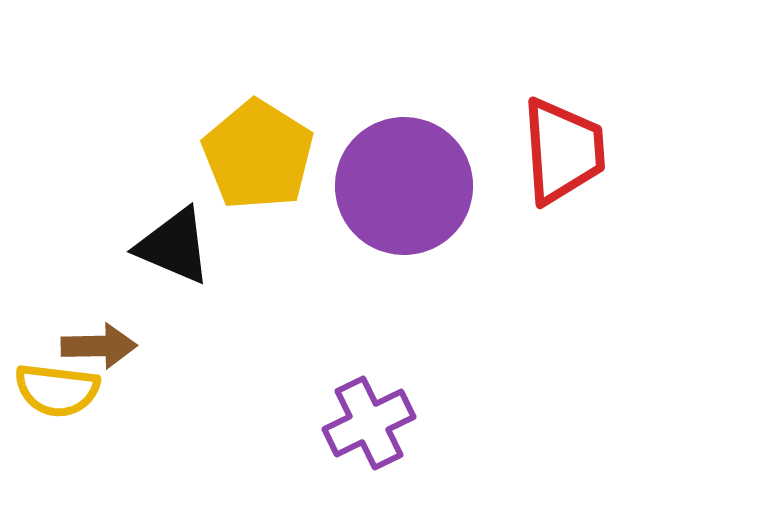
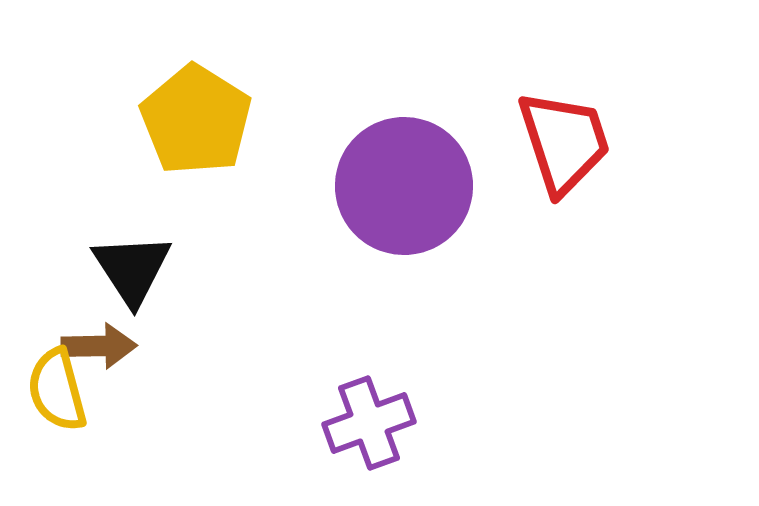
red trapezoid: moved 1 px right, 9 px up; rotated 14 degrees counterclockwise
yellow pentagon: moved 62 px left, 35 px up
black triangle: moved 42 px left, 23 px down; rotated 34 degrees clockwise
yellow semicircle: rotated 68 degrees clockwise
purple cross: rotated 6 degrees clockwise
